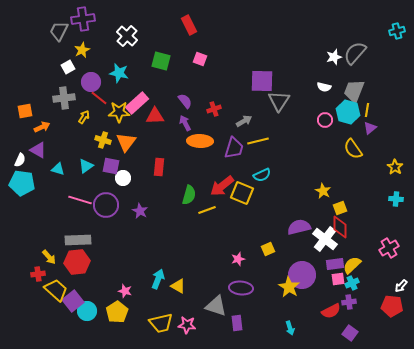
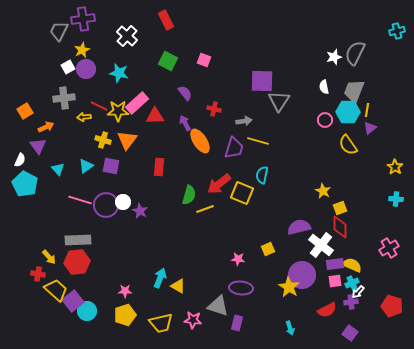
red rectangle at (189, 25): moved 23 px left, 5 px up
gray semicircle at (355, 53): rotated 15 degrees counterclockwise
pink square at (200, 59): moved 4 px right, 1 px down
green square at (161, 61): moved 7 px right; rotated 12 degrees clockwise
purple circle at (91, 82): moved 5 px left, 13 px up
white semicircle at (324, 87): rotated 64 degrees clockwise
red line at (99, 98): moved 8 px down; rotated 12 degrees counterclockwise
purple semicircle at (185, 101): moved 8 px up
red cross at (214, 109): rotated 32 degrees clockwise
orange square at (25, 111): rotated 21 degrees counterclockwise
yellow star at (119, 112): moved 1 px left, 1 px up
cyan hexagon at (348, 112): rotated 15 degrees counterclockwise
yellow arrow at (84, 117): rotated 128 degrees counterclockwise
gray arrow at (244, 121): rotated 21 degrees clockwise
orange arrow at (42, 127): moved 4 px right
orange ellipse at (200, 141): rotated 55 degrees clockwise
yellow line at (258, 141): rotated 30 degrees clockwise
orange triangle at (126, 142): moved 1 px right, 2 px up
yellow semicircle at (353, 149): moved 5 px left, 4 px up
purple triangle at (38, 150): moved 4 px up; rotated 24 degrees clockwise
cyan triangle at (58, 169): rotated 32 degrees clockwise
cyan semicircle at (262, 175): rotated 126 degrees clockwise
white circle at (123, 178): moved 24 px down
cyan pentagon at (22, 183): moved 3 px right, 1 px down; rotated 20 degrees clockwise
red arrow at (222, 186): moved 3 px left, 2 px up
yellow line at (207, 210): moved 2 px left, 1 px up
white cross at (325, 239): moved 4 px left, 6 px down
pink star at (238, 259): rotated 24 degrees clockwise
yellow semicircle at (352, 265): rotated 66 degrees clockwise
red cross at (38, 274): rotated 16 degrees clockwise
cyan arrow at (158, 279): moved 2 px right, 1 px up
pink square at (338, 279): moved 3 px left, 2 px down
white arrow at (401, 286): moved 43 px left, 6 px down
pink star at (125, 291): rotated 16 degrees counterclockwise
purple cross at (349, 302): moved 2 px right
gray triangle at (216, 306): moved 2 px right
red pentagon at (392, 306): rotated 10 degrees clockwise
red semicircle at (331, 311): moved 4 px left, 1 px up
yellow pentagon at (117, 312): moved 8 px right, 3 px down; rotated 15 degrees clockwise
purple rectangle at (237, 323): rotated 21 degrees clockwise
pink star at (187, 325): moved 6 px right, 5 px up
